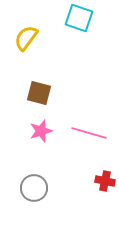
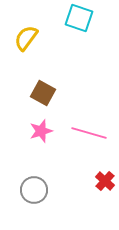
brown square: moved 4 px right; rotated 15 degrees clockwise
red cross: rotated 30 degrees clockwise
gray circle: moved 2 px down
